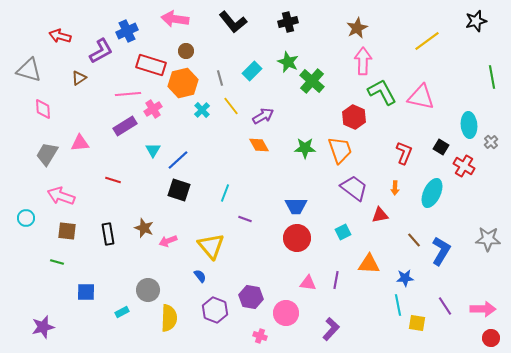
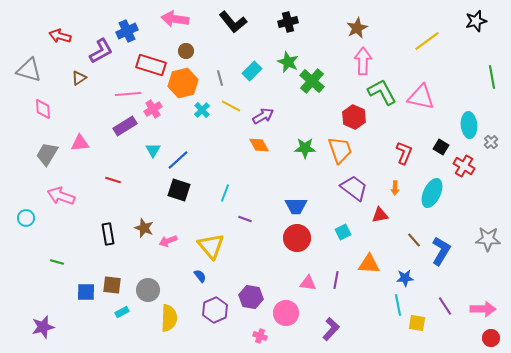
yellow line at (231, 106): rotated 24 degrees counterclockwise
brown square at (67, 231): moved 45 px right, 54 px down
purple hexagon at (215, 310): rotated 15 degrees clockwise
